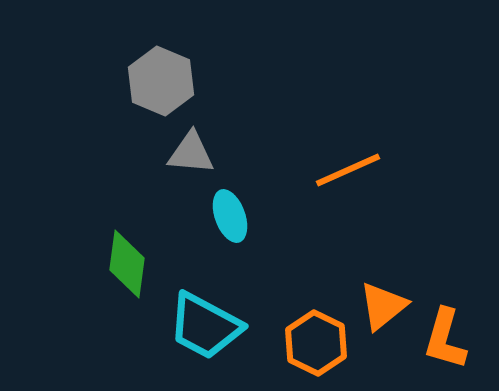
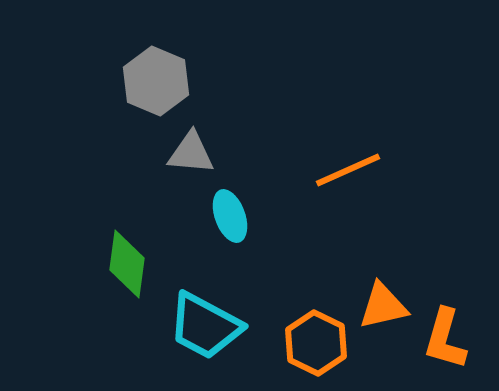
gray hexagon: moved 5 px left
orange triangle: rotated 26 degrees clockwise
